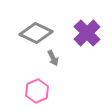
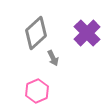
gray diamond: rotated 68 degrees counterclockwise
